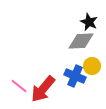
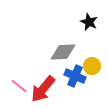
gray diamond: moved 18 px left, 11 px down
